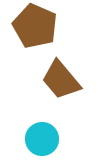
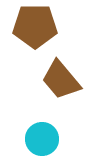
brown pentagon: rotated 24 degrees counterclockwise
